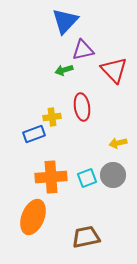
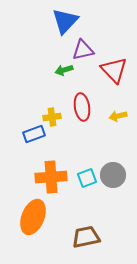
yellow arrow: moved 27 px up
